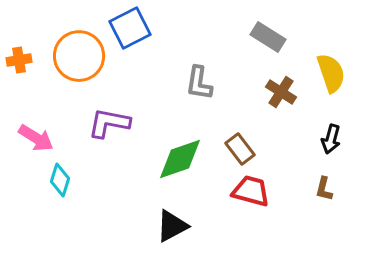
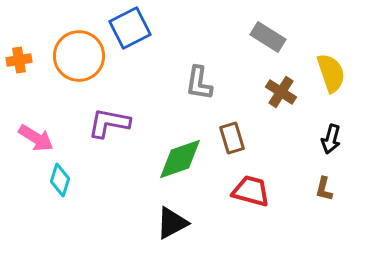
brown rectangle: moved 8 px left, 11 px up; rotated 20 degrees clockwise
black triangle: moved 3 px up
